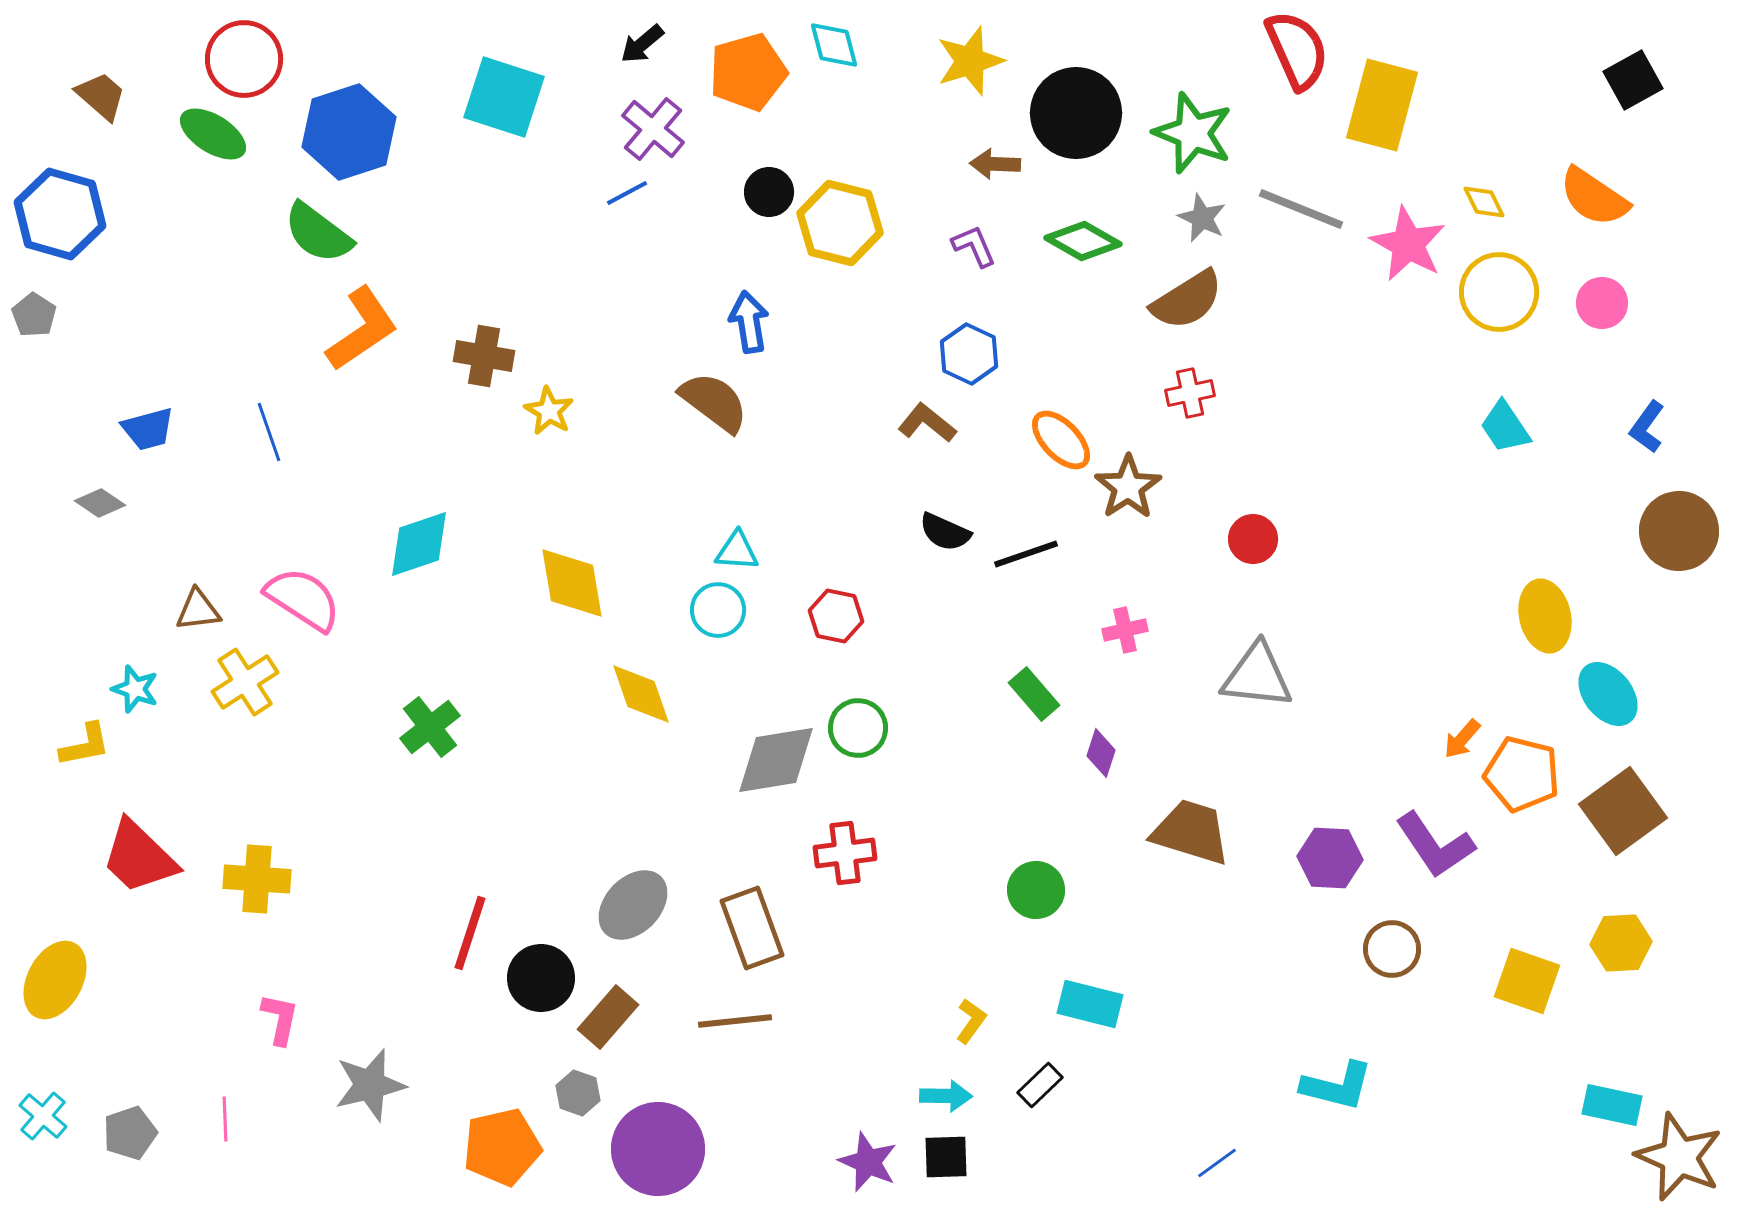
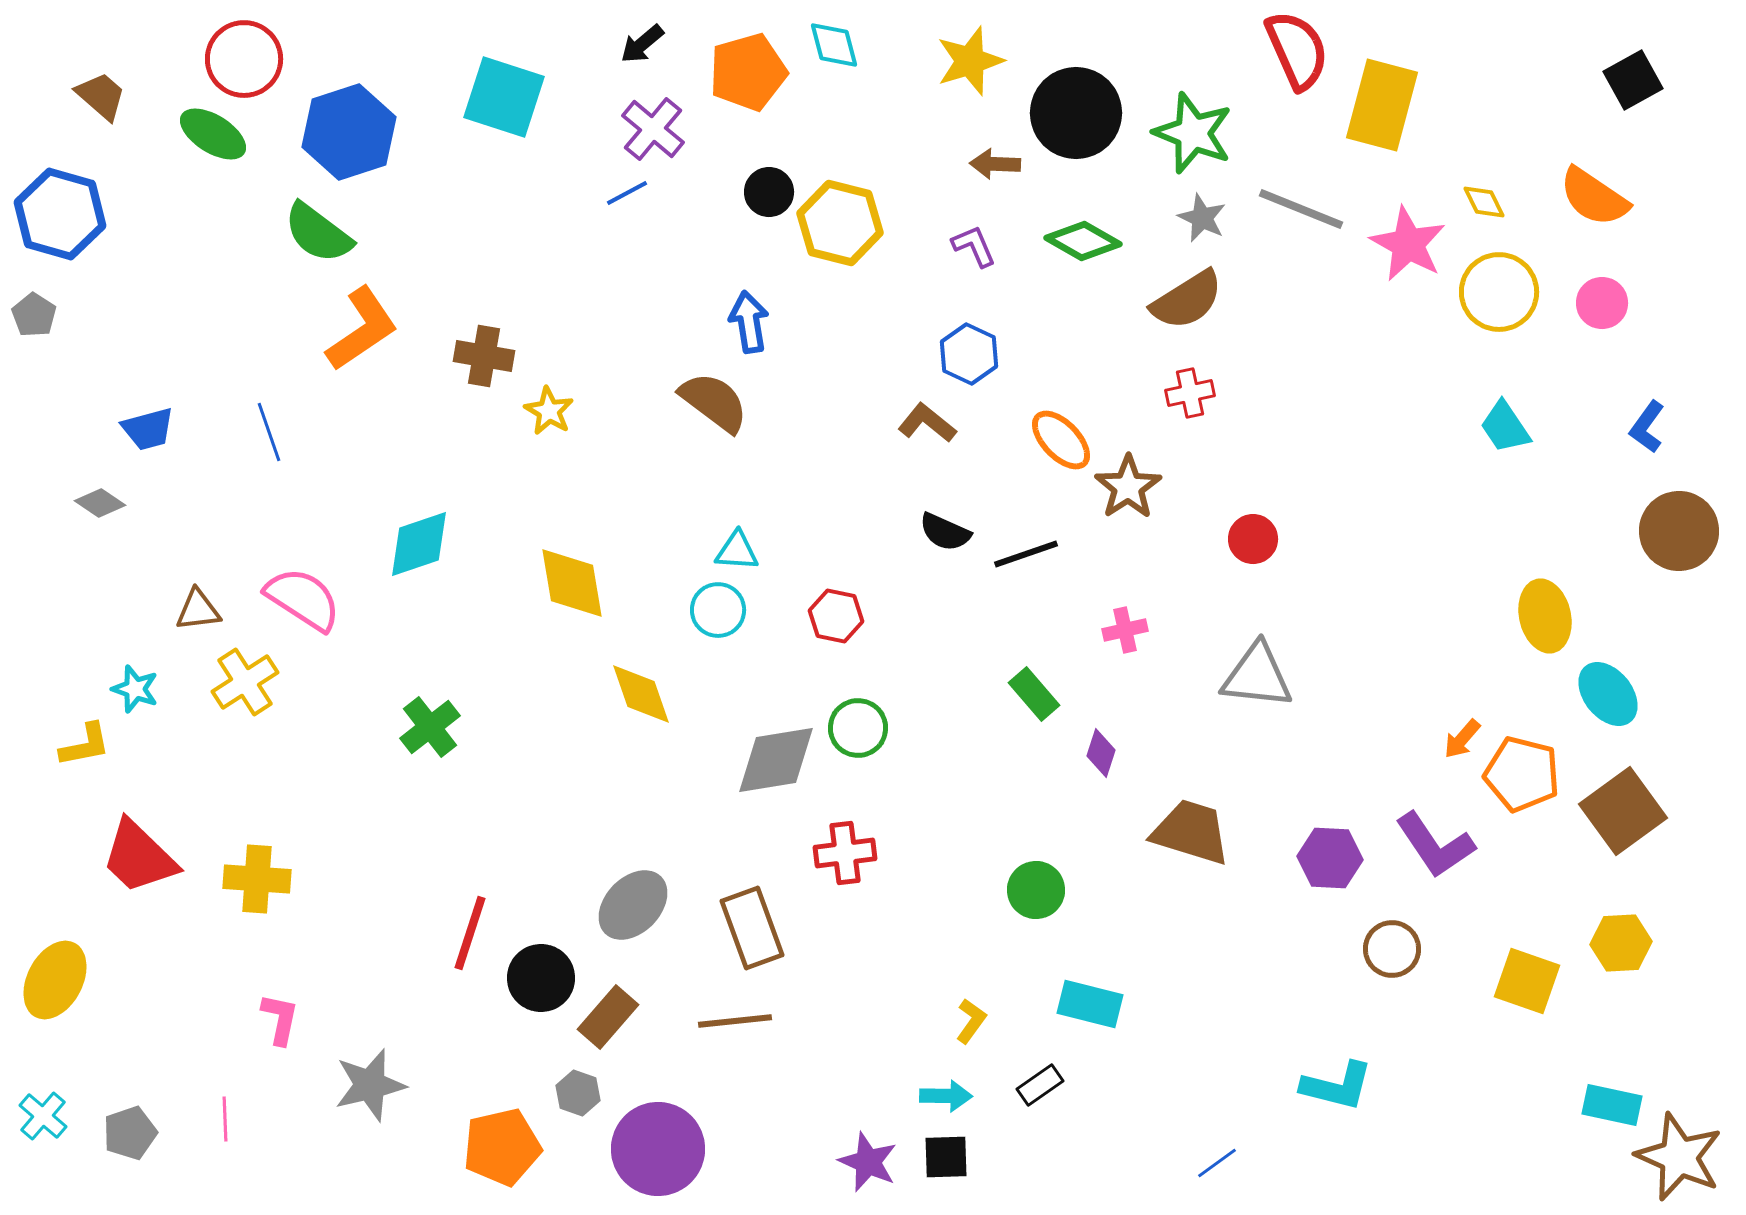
black rectangle at (1040, 1085): rotated 9 degrees clockwise
